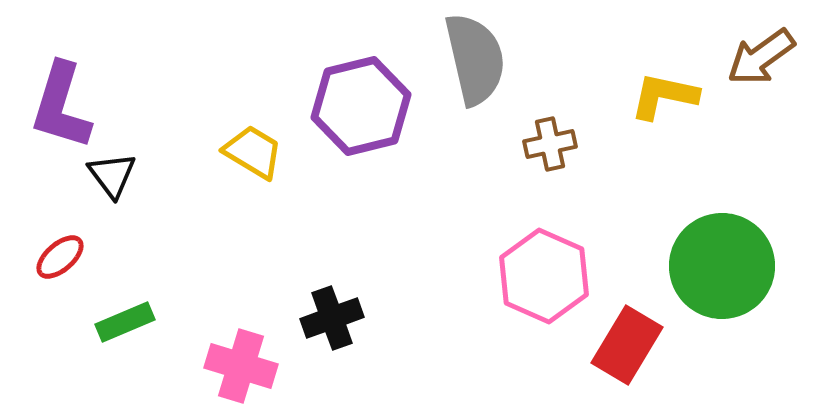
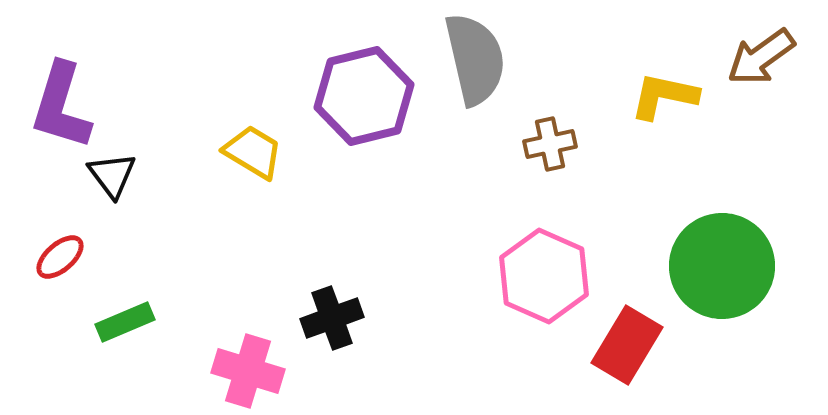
purple hexagon: moved 3 px right, 10 px up
pink cross: moved 7 px right, 5 px down
